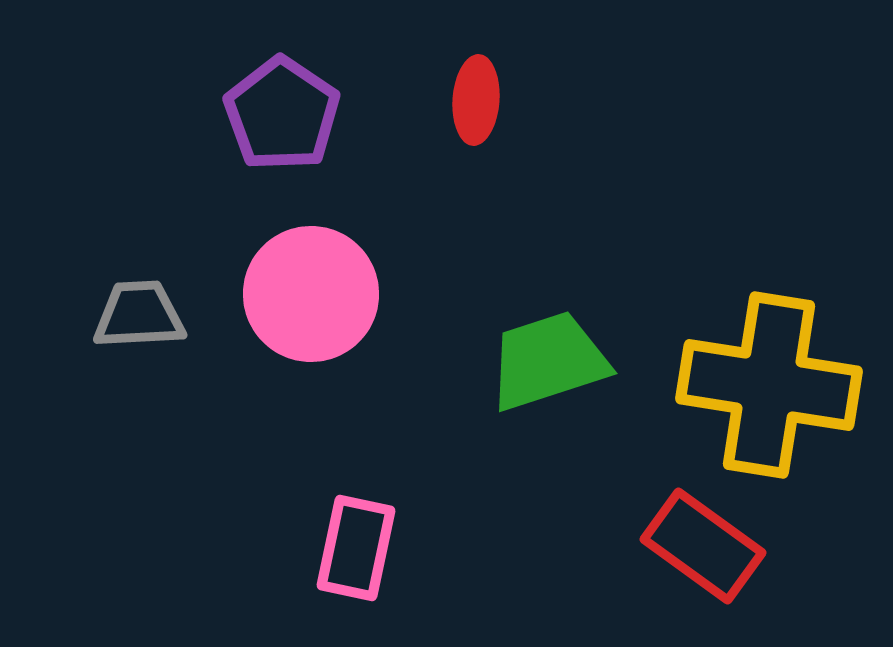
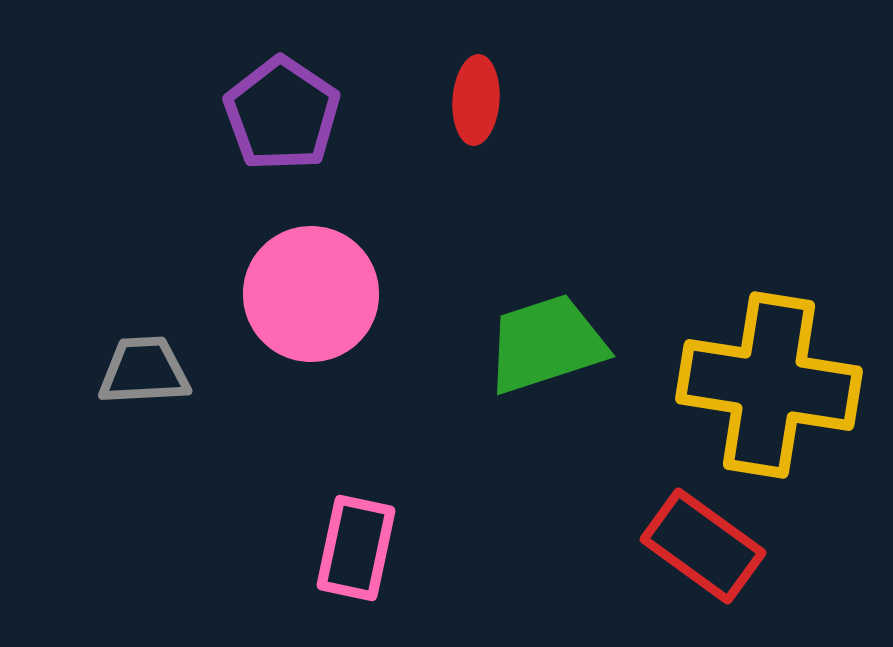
gray trapezoid: moved 5 px right, 56 px down
green trapezoid: moved 2 px left, 17 px up
